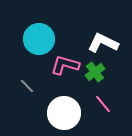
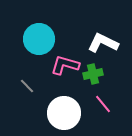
green cross: moved 2 px left, 2 px down; rotated 24 degrees clockwise
